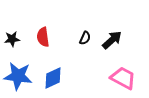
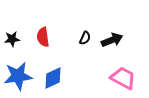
black arrow: rotated 20 degrees clockwise
blue star: rotated 16 degrees counterclockwise
